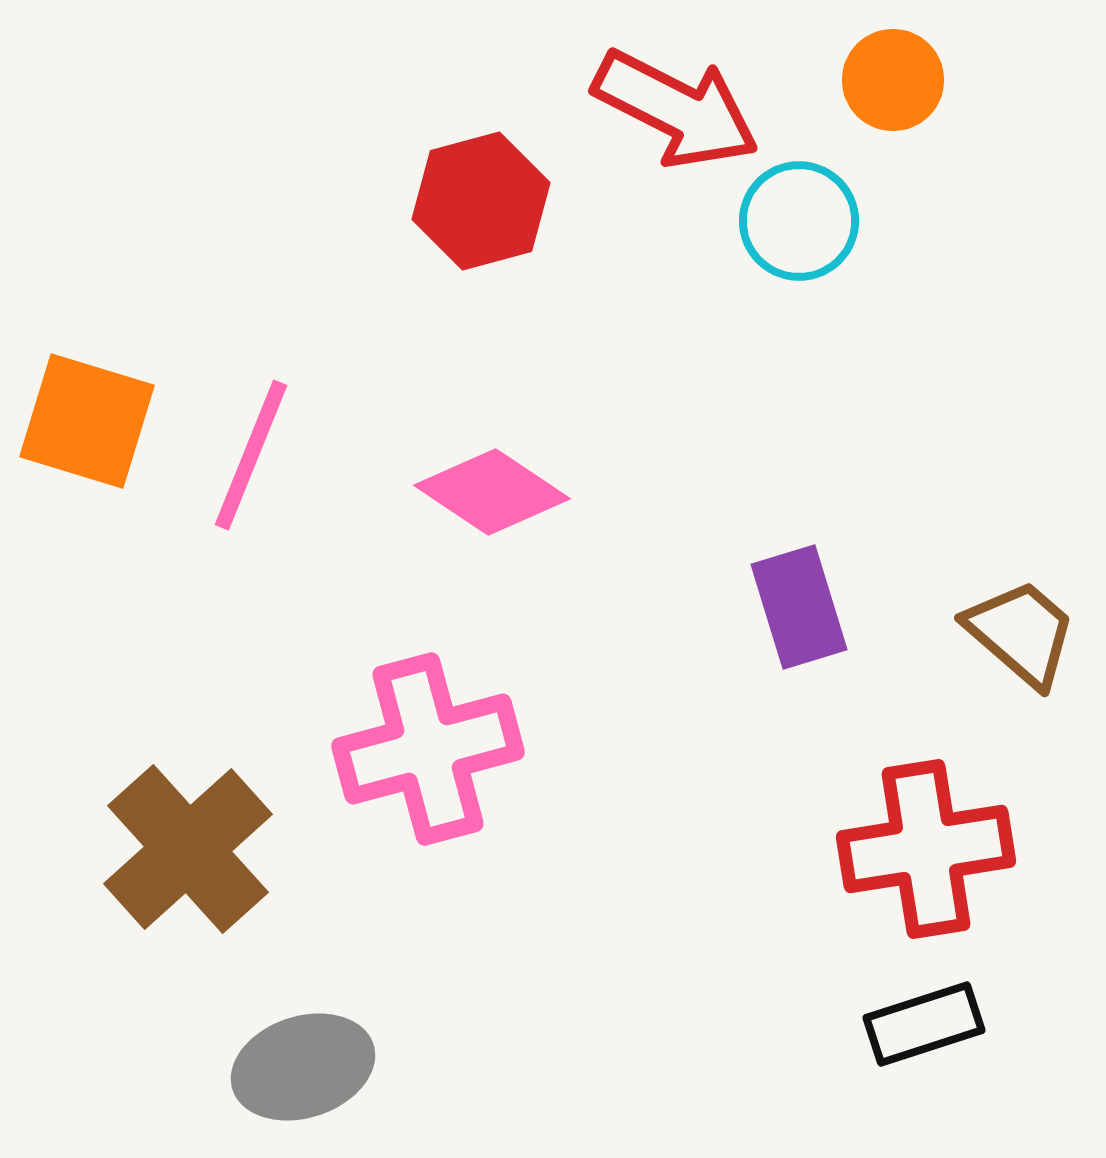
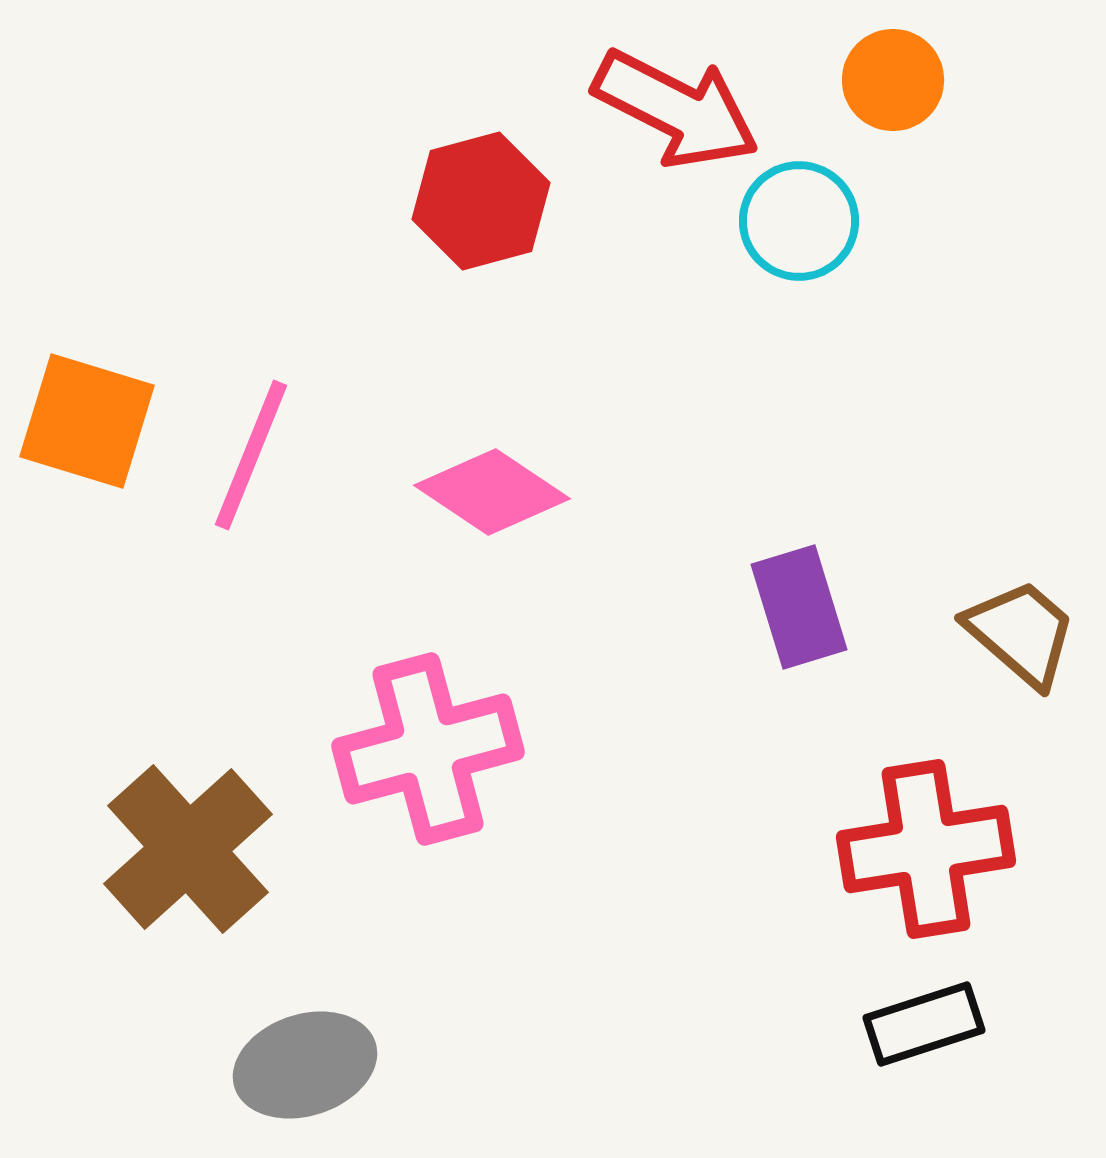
gray ellipse: moved 2 px right, 2 px up
